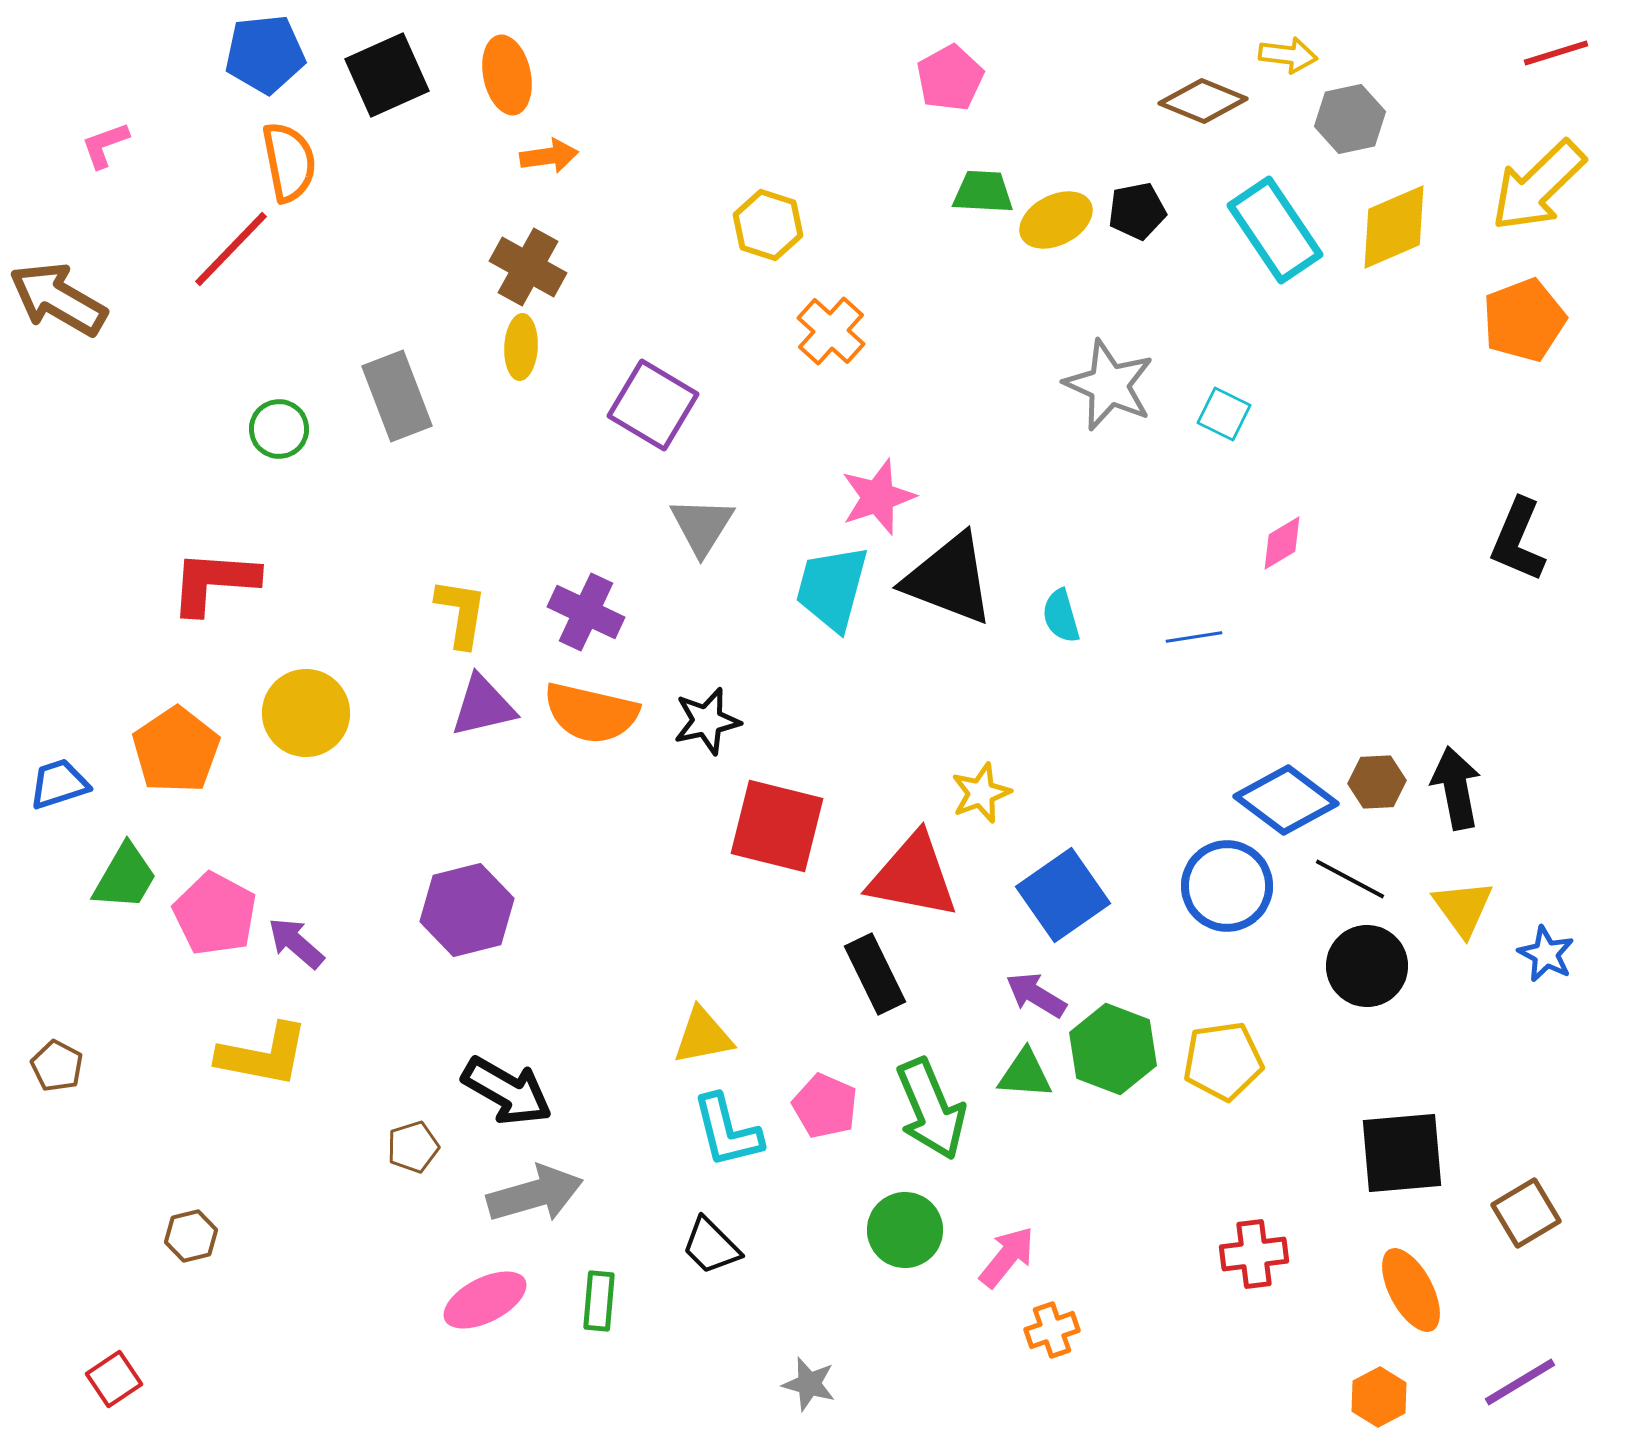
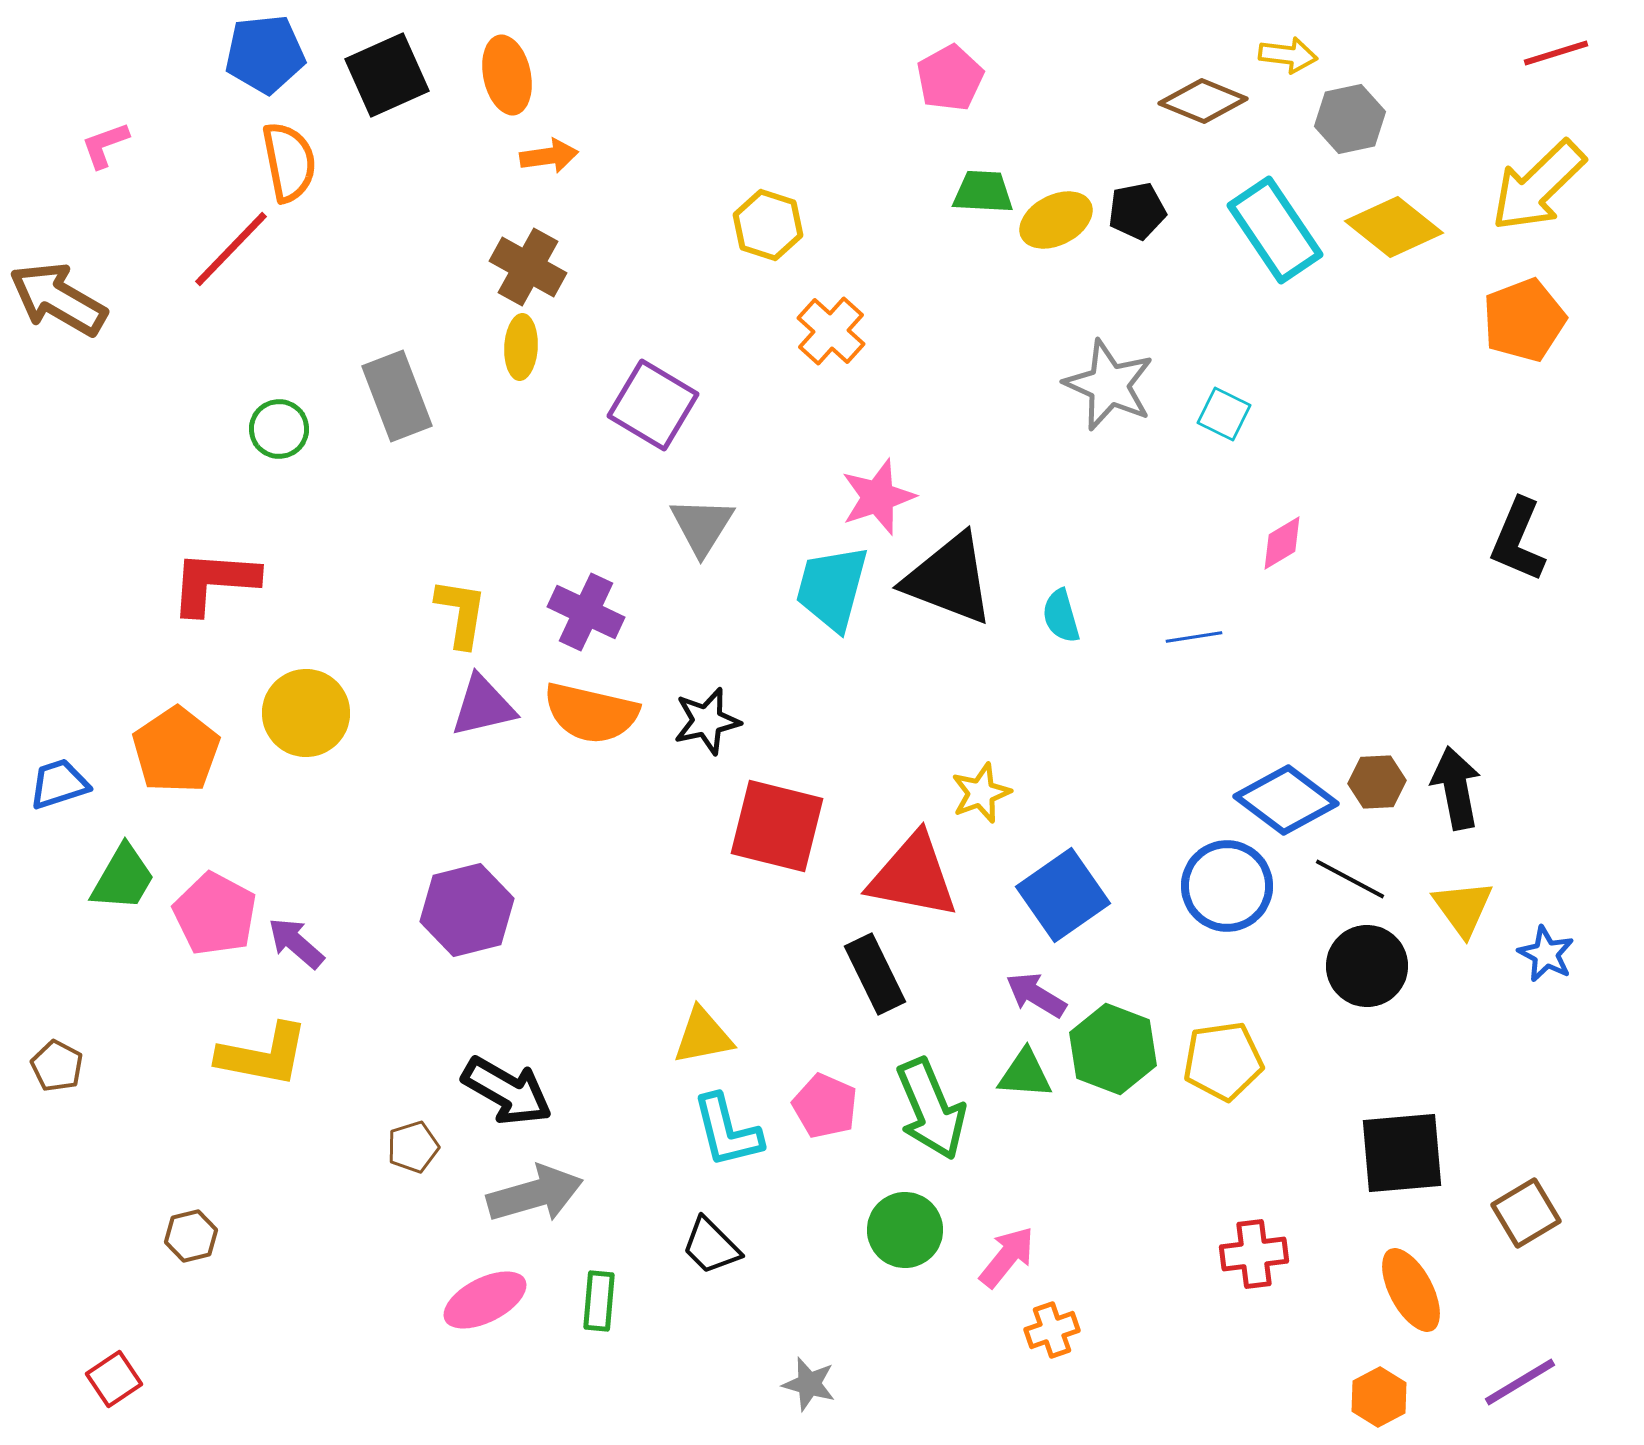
yellow diamond at (1394, 227): rotated 62 degrees clockwise
green trapezoid at (125, 877): moved 2 px left, 1 px down
